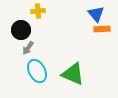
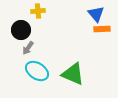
cyan ellipse: rotated 30 degrees counterclockwise
